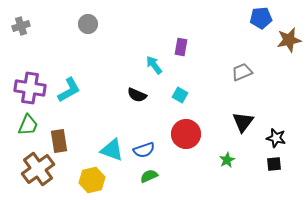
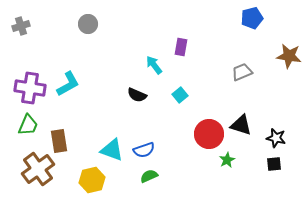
blue pentagon: moved 9 px left; rotated 10 degrees counterclockwise
brown star: moved 16 px down; rotated 20 degrees clockwise
cyan L-shape: moved 1 px left, 6 px up
cyan square: rotated 21 degrees clockwise
black triangle: moved 2 px left, 3 px down; rotated 50 degrees counterclockwise
red circle: moved 23 px right
